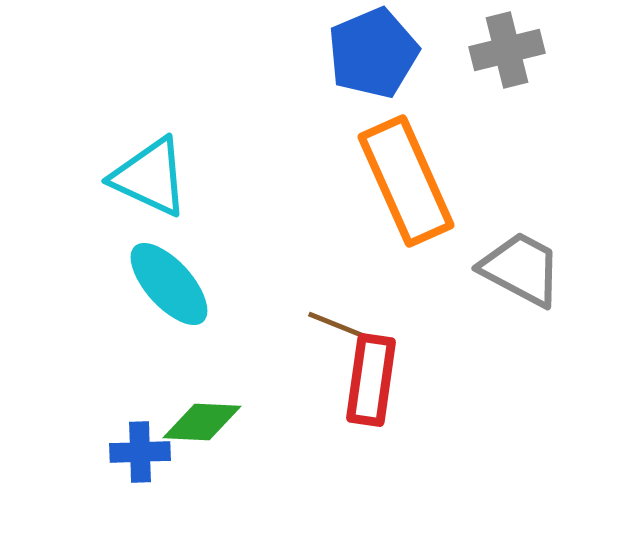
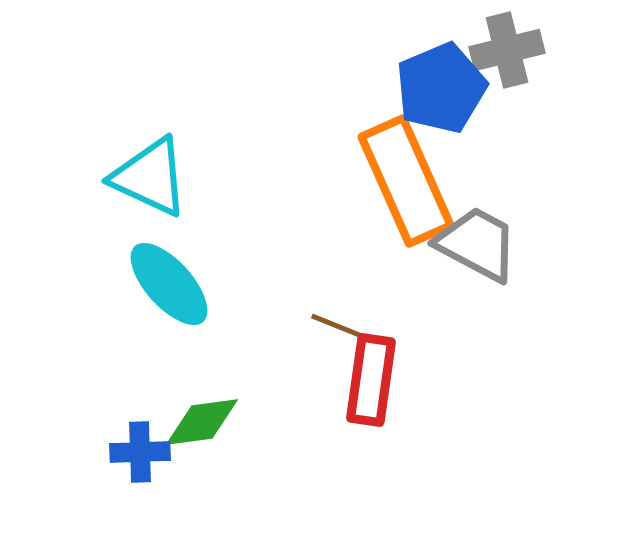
blue pentagon: moved 68 px right, 35 px down
gray trapezoid: moved 44 px left, 25 px up
brown line: moved 3 px right, 2 px down
green diamond: rotated 10 degrees counterclockwise
